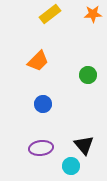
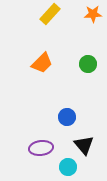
yellow rectangle: rotated 10 degrees counterclockwise
orange trapezoid: moved 4 px right, 2 px down
green circle: moved 11 px up
blue circle: moved 24 px right, 13 px down
cyan circle: moved 3 px left, 1 px down
